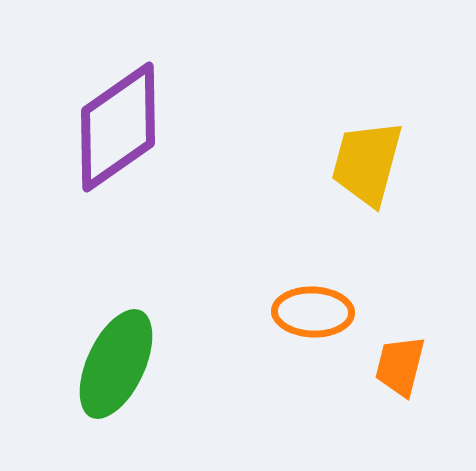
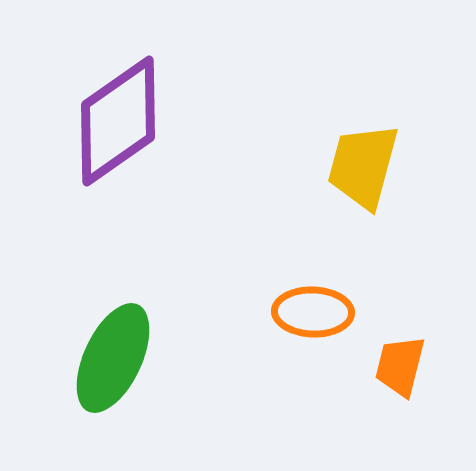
purple diamond: moved 6 px up
yellow trapezoid: moved 4 px left, 3 px down
green ellipse: moved 3 px left, 6 px up
